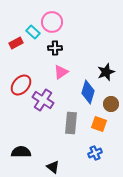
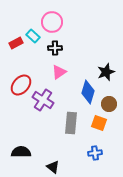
cyan rectangle: moved 4 px down
pink triangle: moved 2 px left
brown circle: moved 2 px left
orange square: moved 1 px up
blue cross: rotated 16 degrees clockwise
